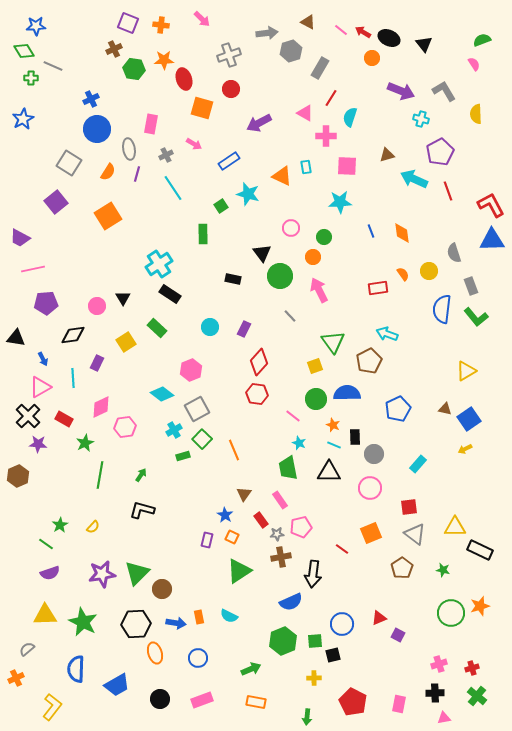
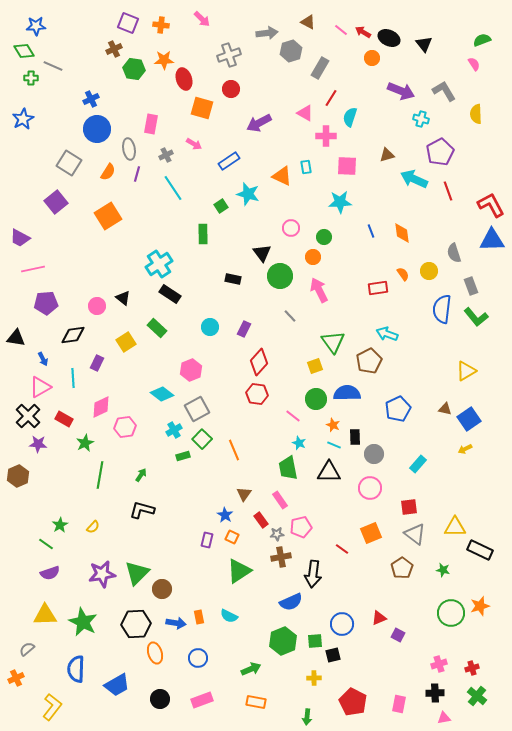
black triangle at (123, 298): rotated 21 degrees counterclockwise
